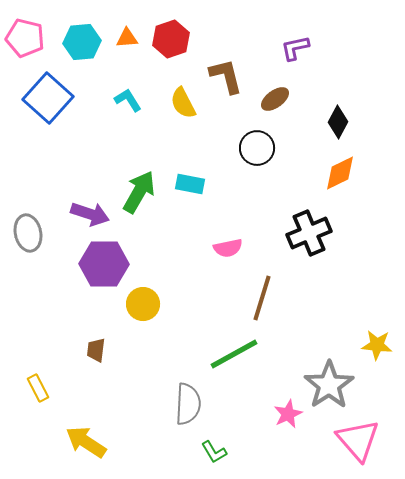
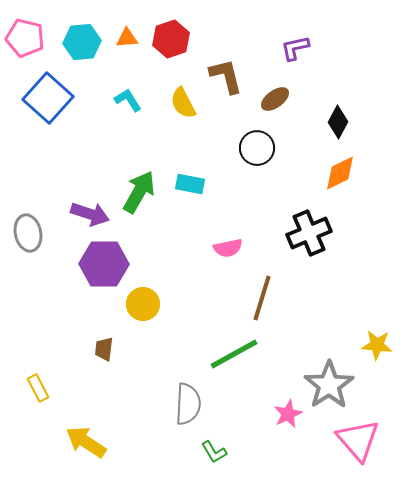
brown trapezoid: moved 8 px right, 1 px up
